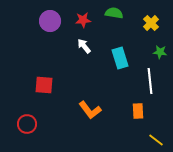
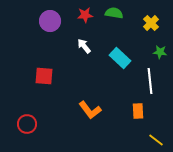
red star: moved 2 px right, 5 px up
cyan rectangle: rotated 30 degrees counterclockwise
red square: moved 9 px up
